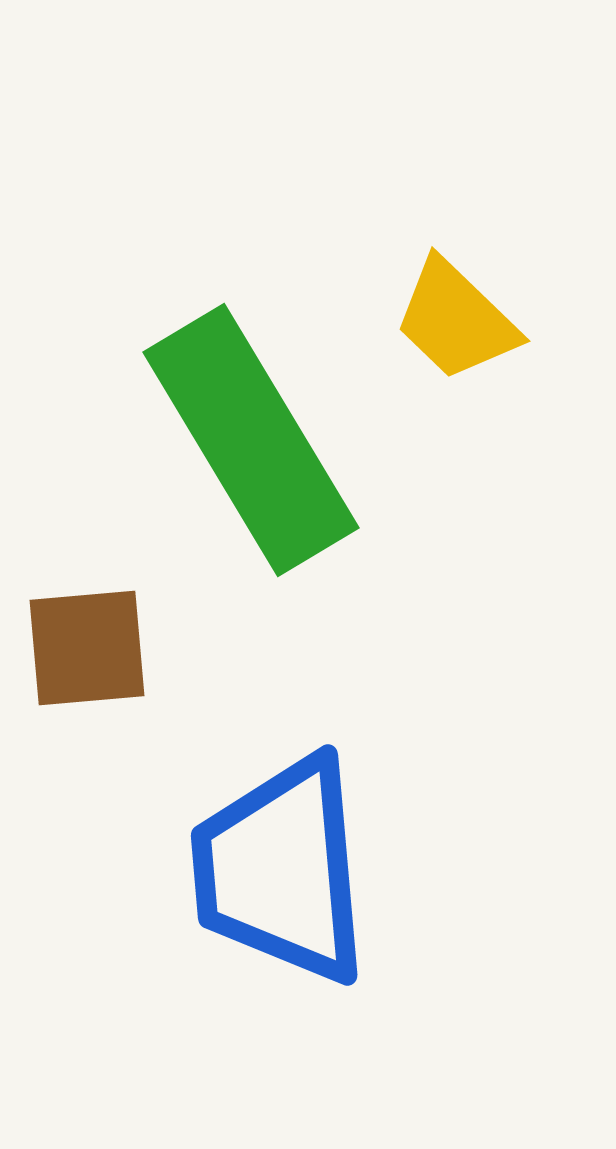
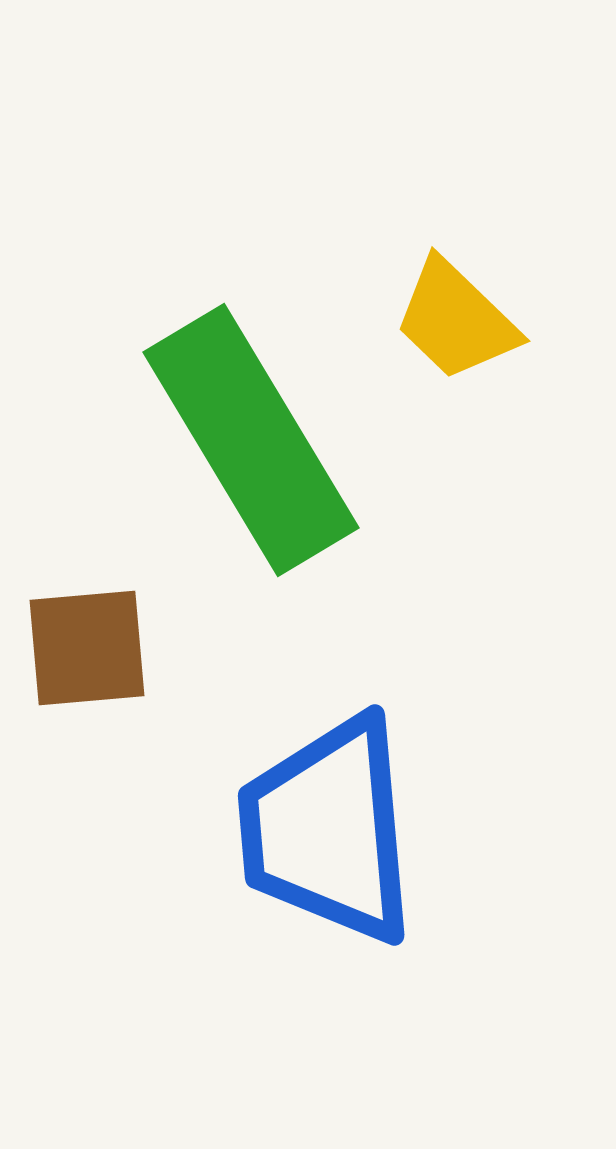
blue trapezoid: moved 47 px right, 40 px up
